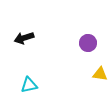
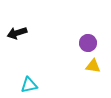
black arrow: moved 7 px left, 5 px up
yellow triangle: moved 7 px left, 8 px up
